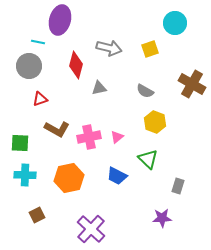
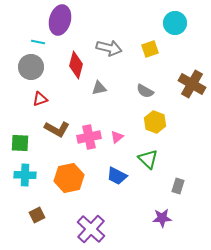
gray circle: moved 2 px right, 1 px down
